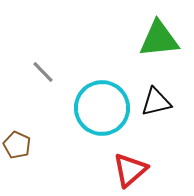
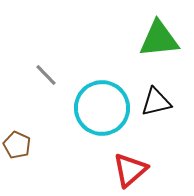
gray line: moved 3 px right, 3 px down
